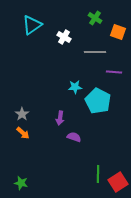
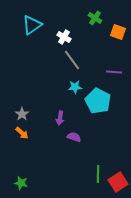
gray line: moved 23 px left, 8 px down; rotated 55 degrees clockwise
orange arrow: moved 1 px left
